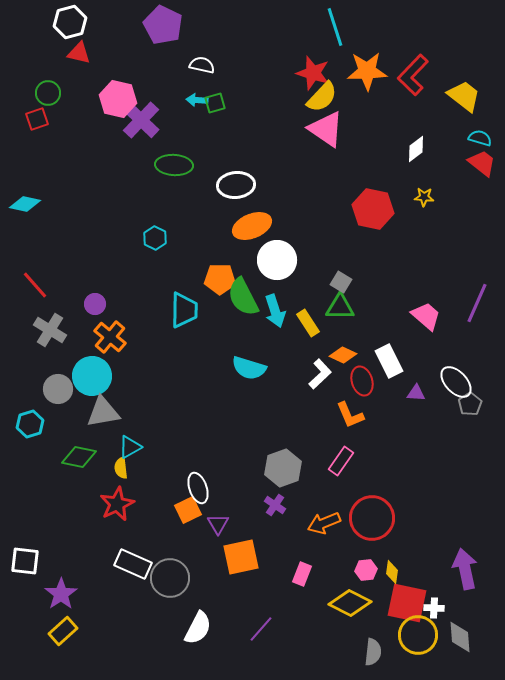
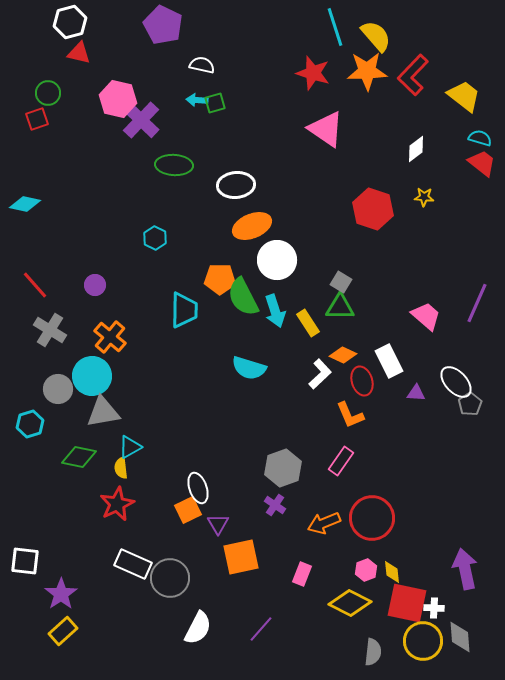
yellow semicircle at (322, 97): moved 54 px right, 61 px up; rotated 84 degrees counterclockwise
red hexagon at (373, 209): rotated 6 degrees clockwise
purple circle at (95, 304): moved 19 px up
pink hexagon at (366, 570): rotated 15 degrees counterclockwise
yellow diamond at (392, 572): rotated 15 degrees counterclockwise
yellow circle at (418, 635): moved 5 px right, 6 px down
